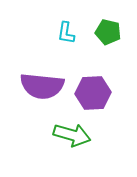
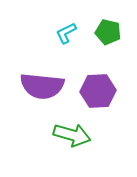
cyan L-shape: rotated 55 degrees clockwise
purple hexagon: moved 5 px right, 2 px up
